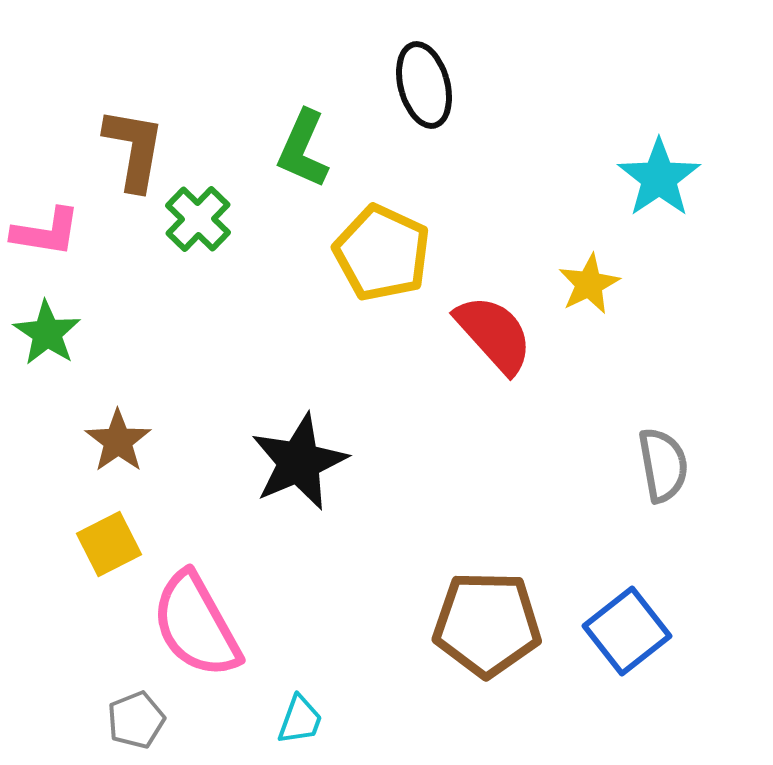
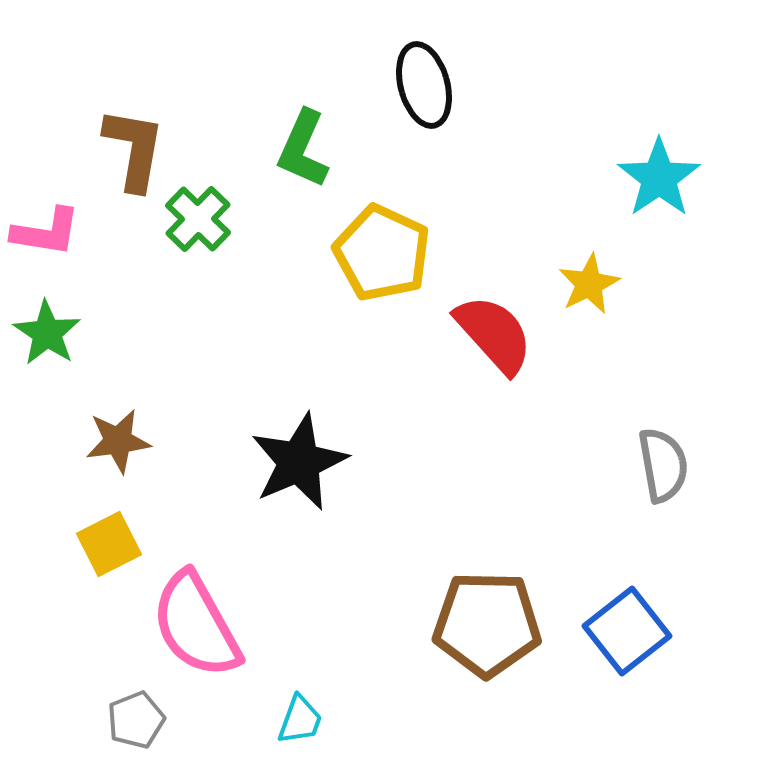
brown star: rotated 28 degrees clockwise
